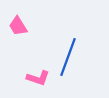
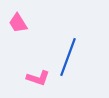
pink trapezoid: moved 3 px up
